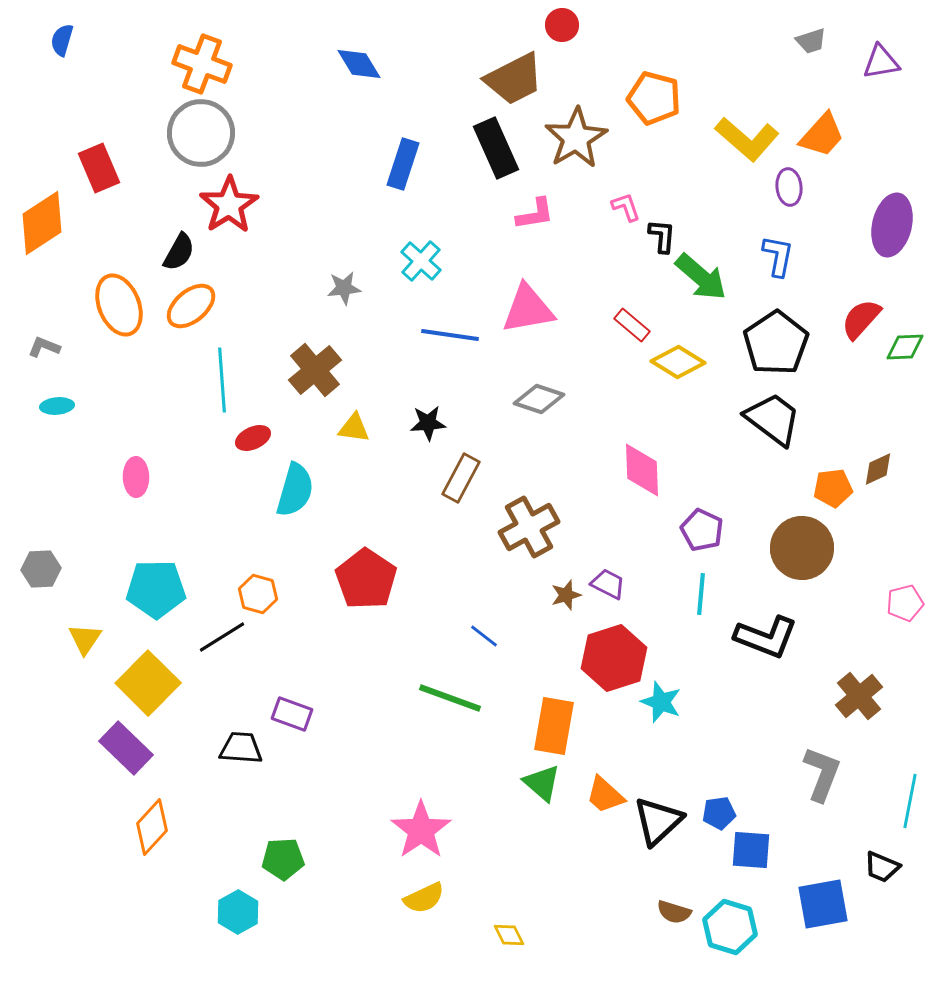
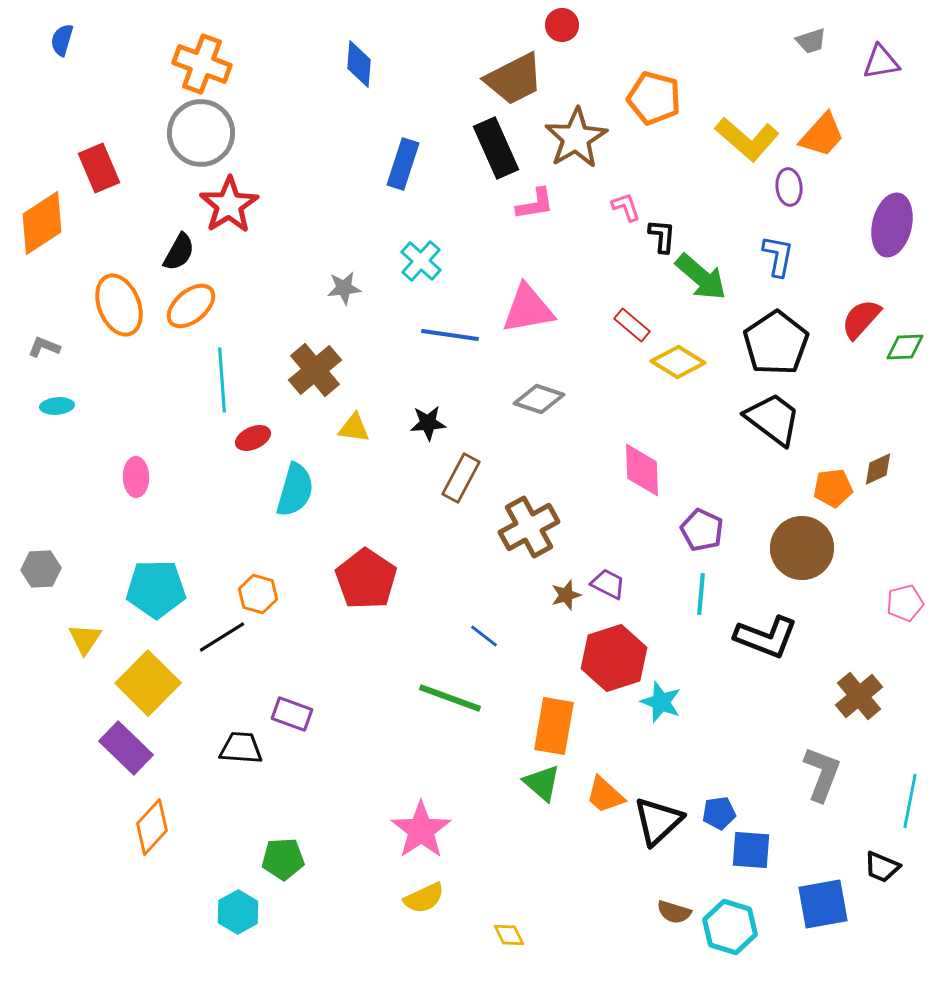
blue diamond at (359, 64): rotated 36 degrees clockwise
pink L-shape at (535, 214): moved 10 px up
